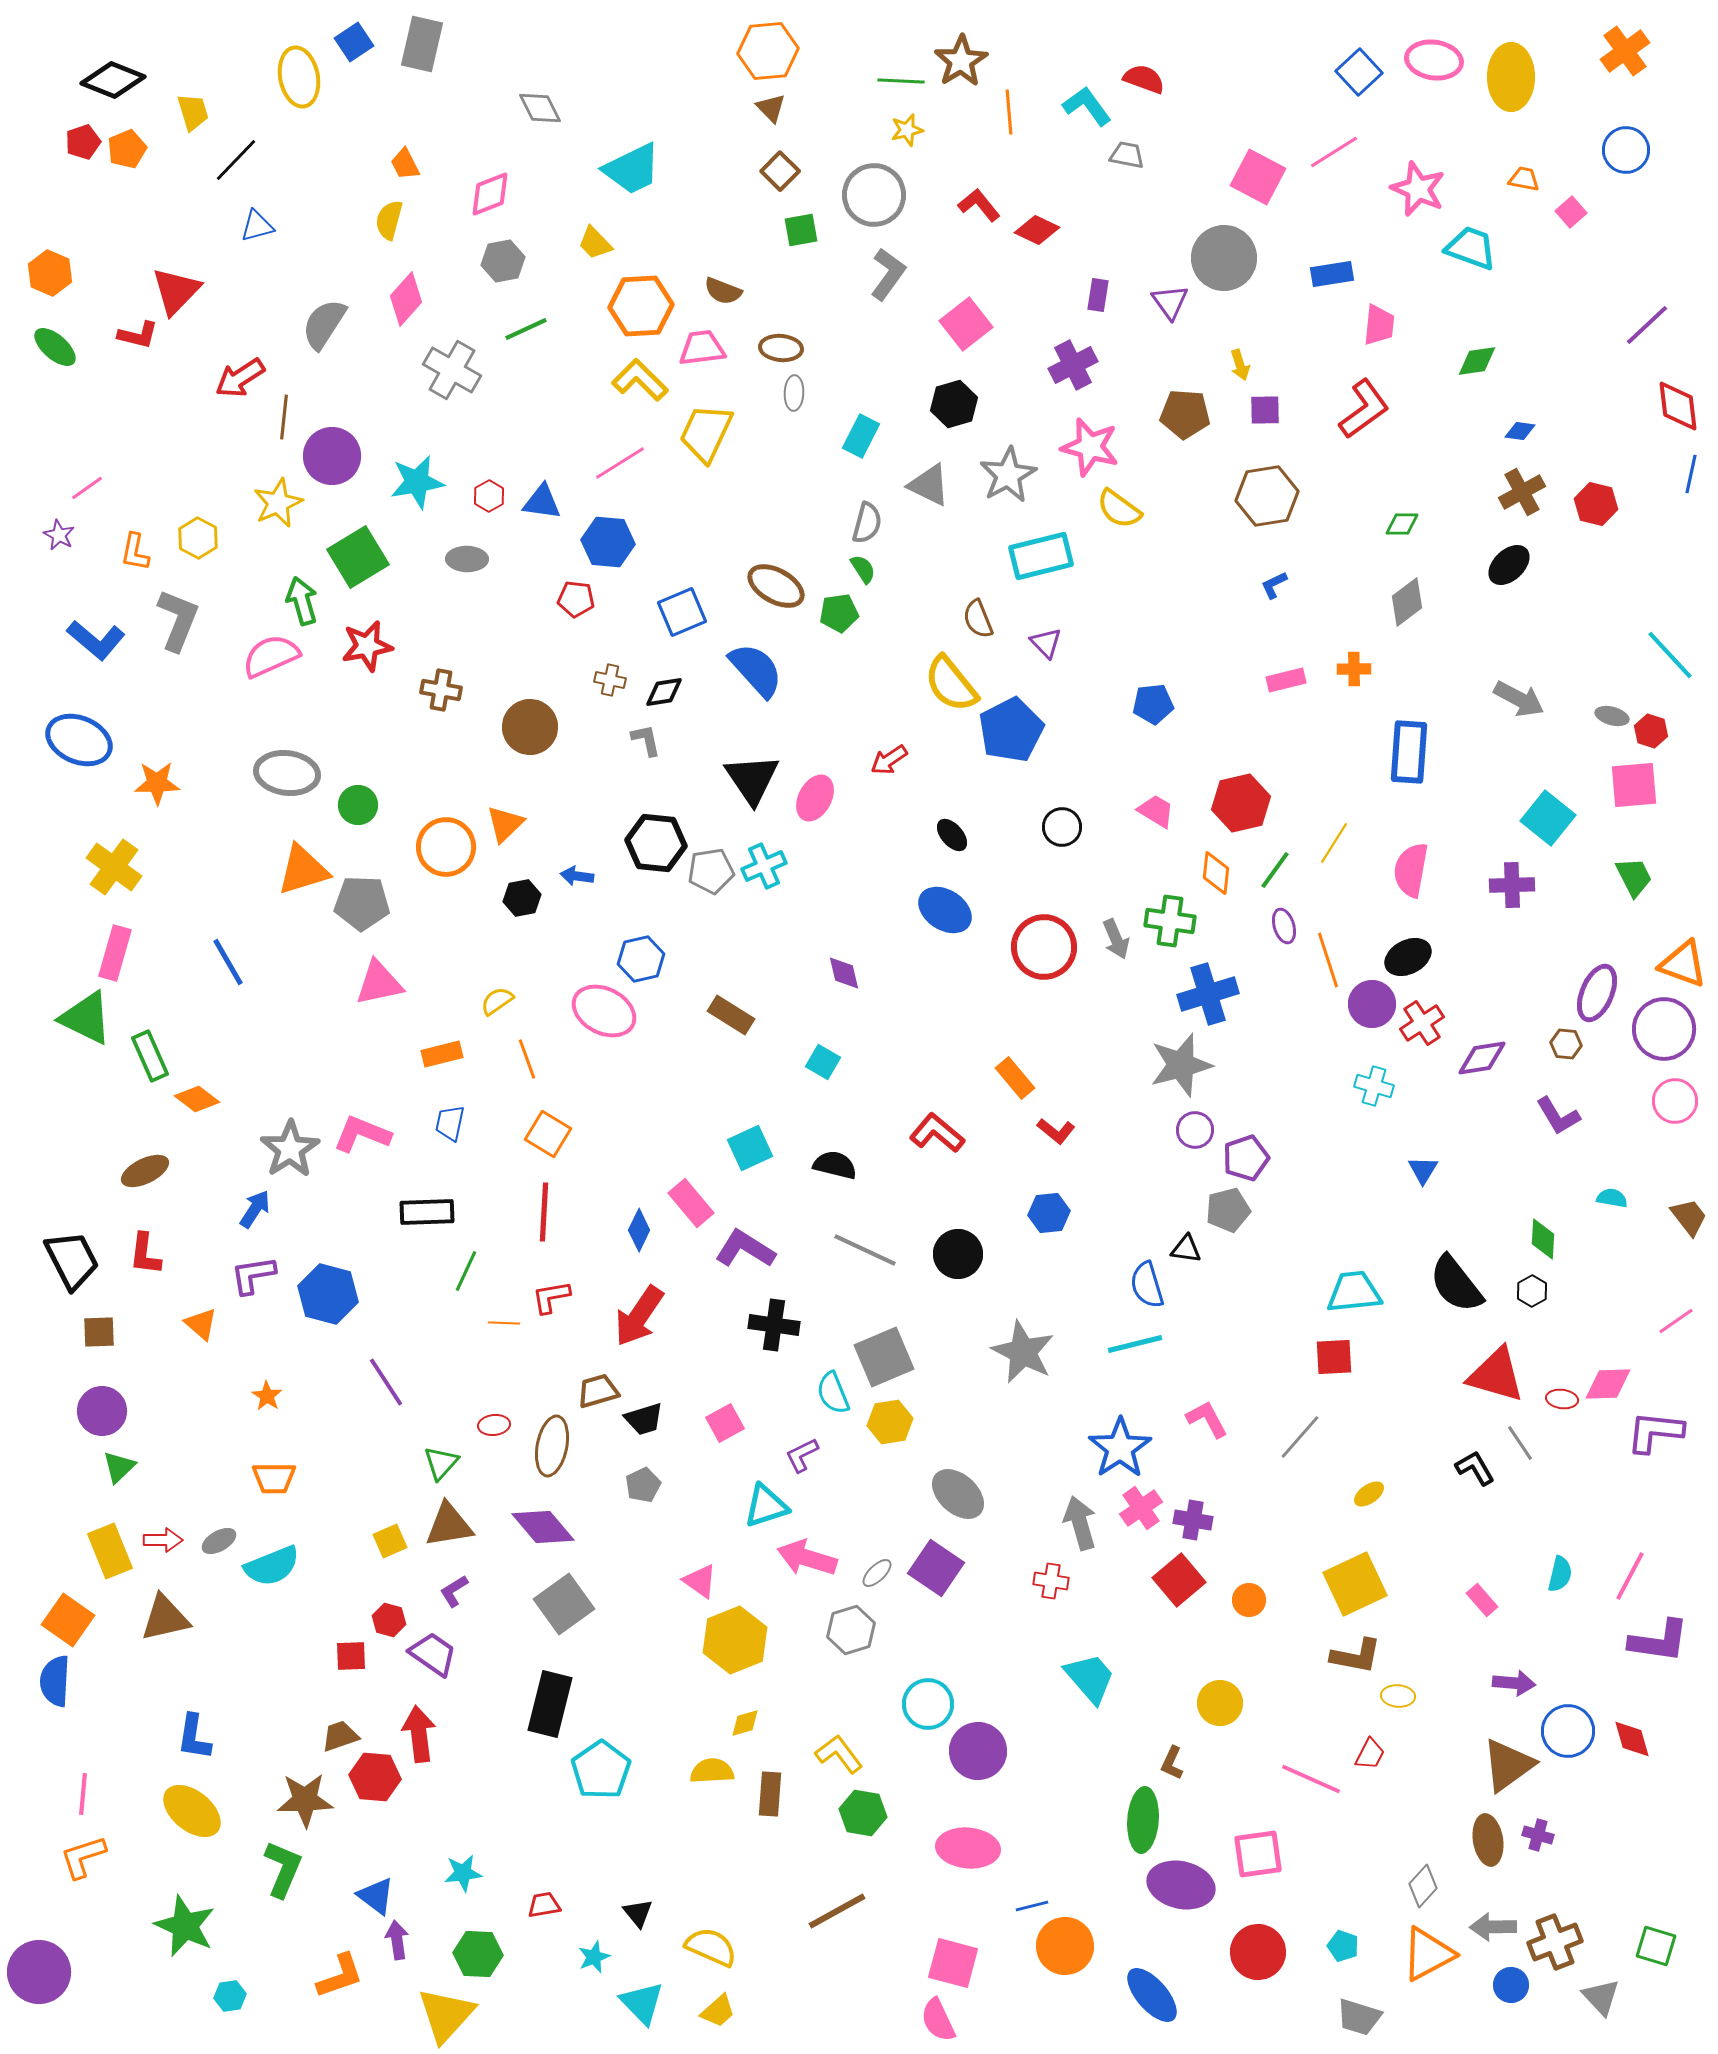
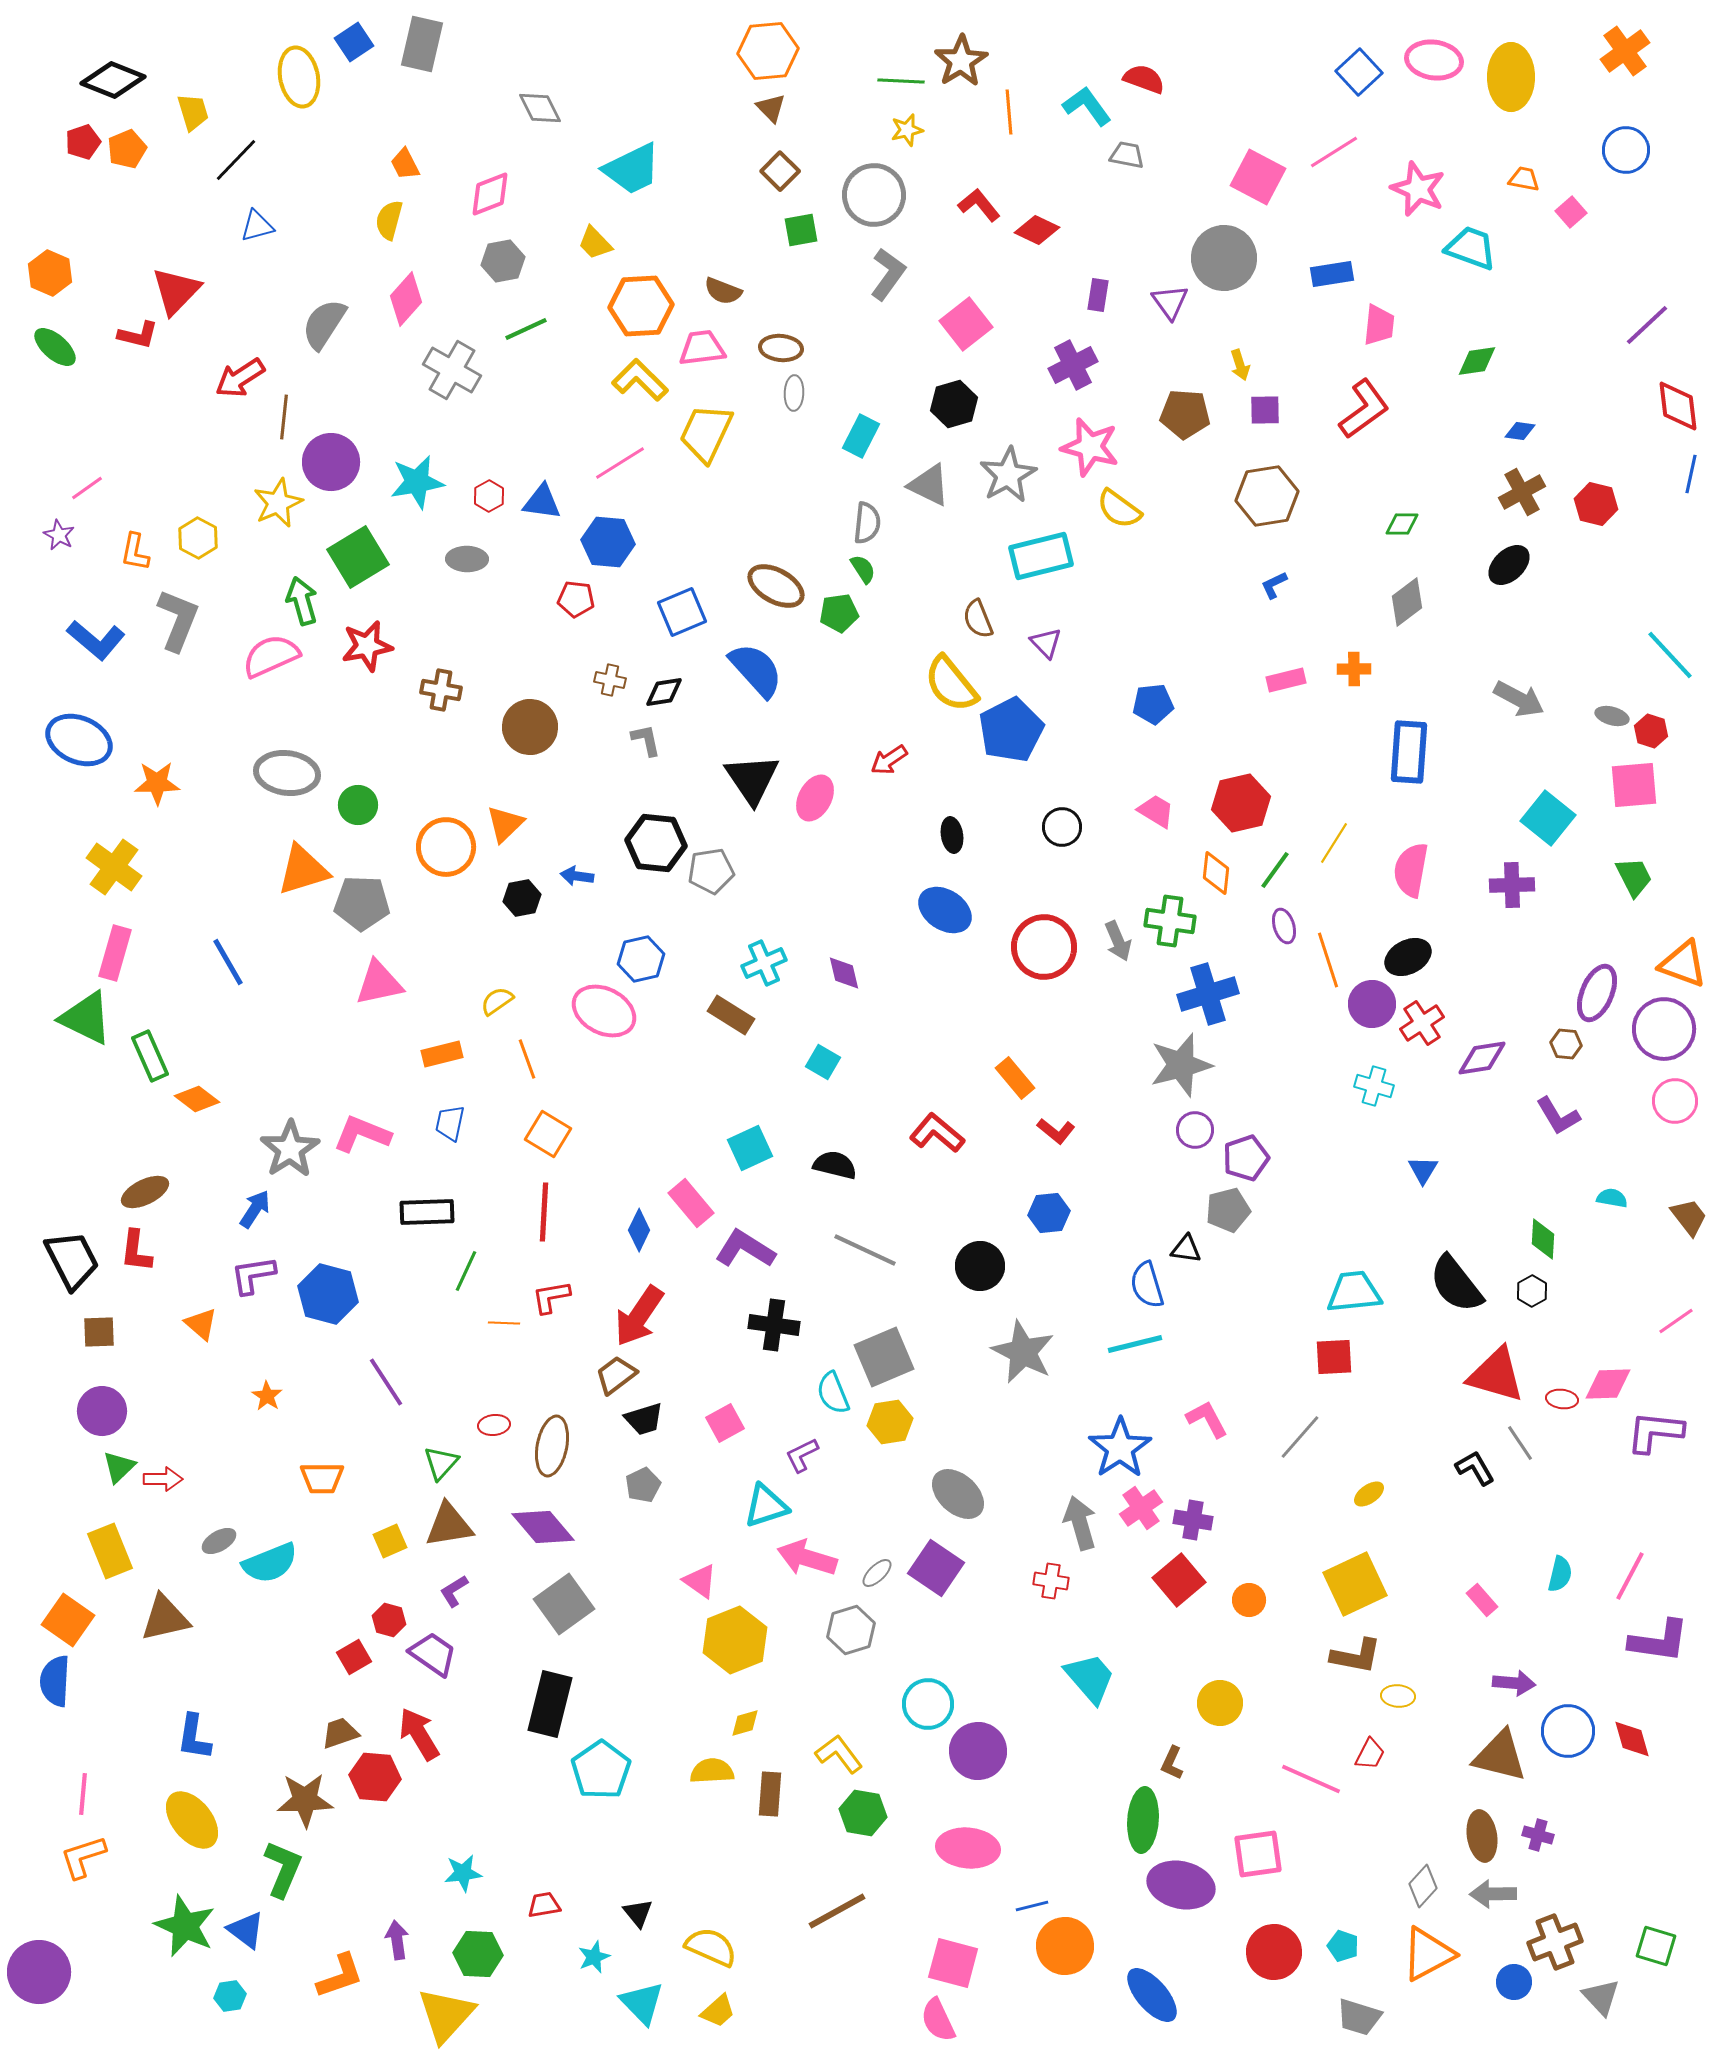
purple circle at (332, 456): moved 1 px left, 6 px down
gray semicircle at (867, 523): rotated 9 degrees counterclockwise
black ellipse at (952, 835): rotated 32 degrees clockwise
cyan cross at (764, 866): moved 97 px down
gray arrow at (1116, 939): moved 2 px right, 2 px down
brown ellipse at (145, 1171): moved 21 px down
red L-shape at (145, 1254): moved 9 px left, 3 px up
black circle at (958, 1254): moved 22 px right, 12 px down
brown trapezoid at (598, 1391): moved 18 px right, 16 px up; rotated 21 degrees counterclockwise
orange trapezoid at (274, 1478): moved 48 px right
red arrow at (163, 1540): moved 61 px up
cyan semicircle at (272, 1566): moved 2 px left, 3 px up
red square at (351, 1656): moved 3 px right, 1 px down; rotated 28 degrees counterclockwise
red arrow at (419, 1734): rotated 24 degrees counterclockwise
brown trapezoid at (340, 1736): moved 3 px up
brown triangle at (1508, 1765): moved 8 px left, 9 px up; rotated 50 degrees clockwise
yellow ellipse at (192, 1811): moved 9 px down; rotated 12 degrees clockwise
brown ellipse at (1488, 1840): moved 6 px left, 4 px up
blue triangle at (376, 1896): moved 130 px left, 34 px down
gray arrow at (1493, 1927): moved 33 px up
red circle at (1258, 1952): moved 16 px right
blue circle at (1511, 1985): moved 3 px right, 3 px up
